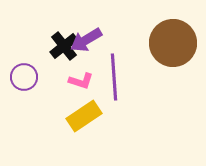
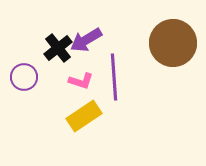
black cross: moved 6 px left, 2 px down
